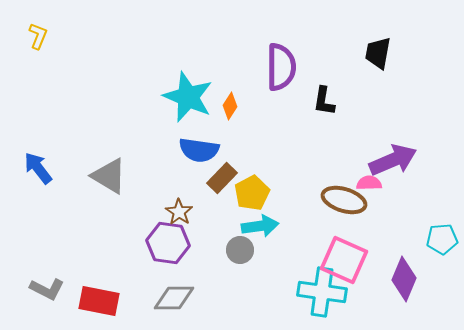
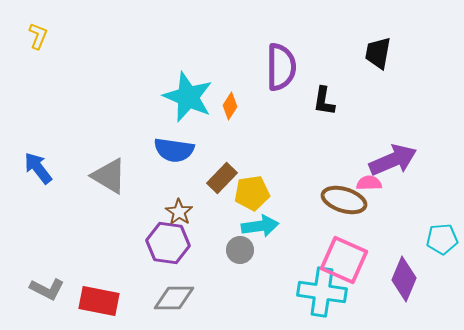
blue semicircle: moved 25 px left
yellow pentagon: rotated 20 degrees clockwise
